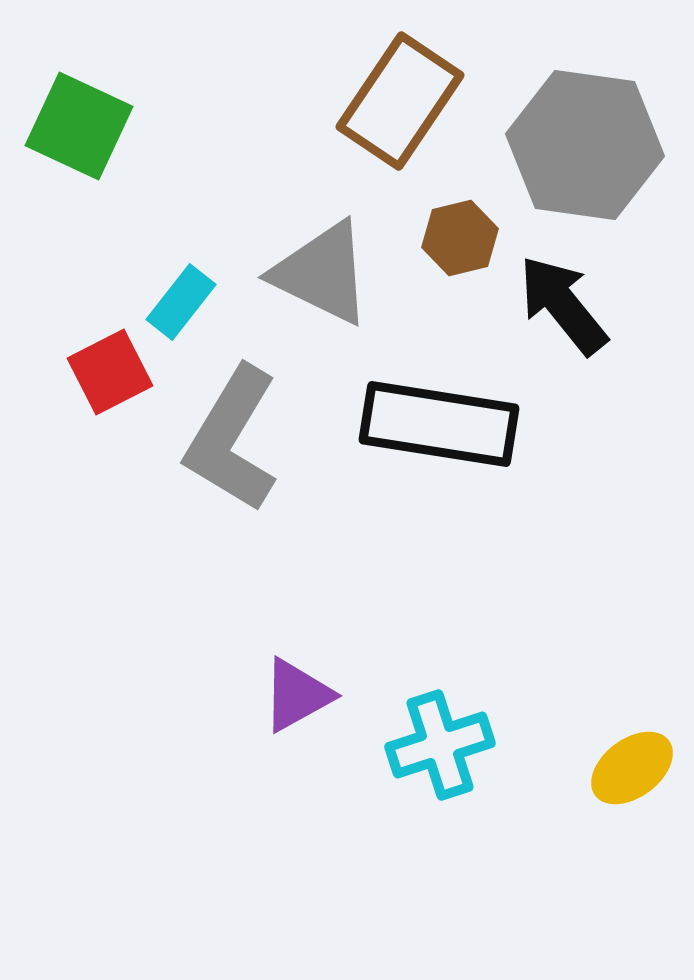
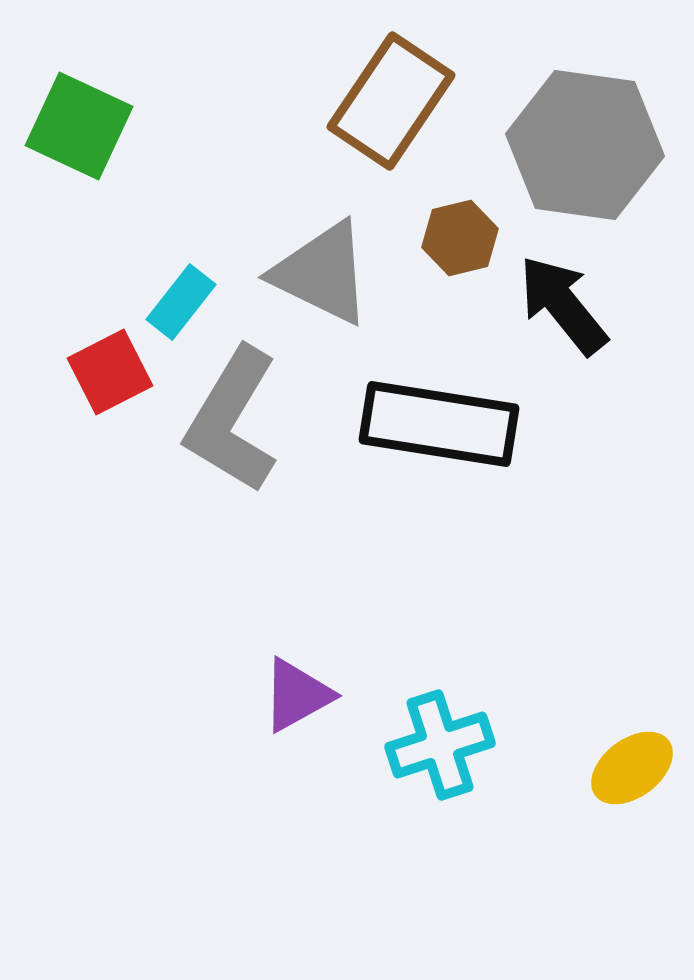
brown rectangle: moved 9 px left
gray L-shape: moved 19 px up
